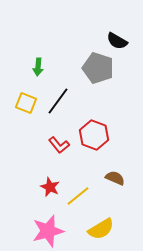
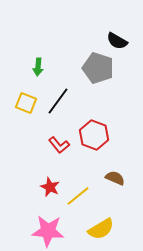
pink star: rotated 20 degrees clockwise
